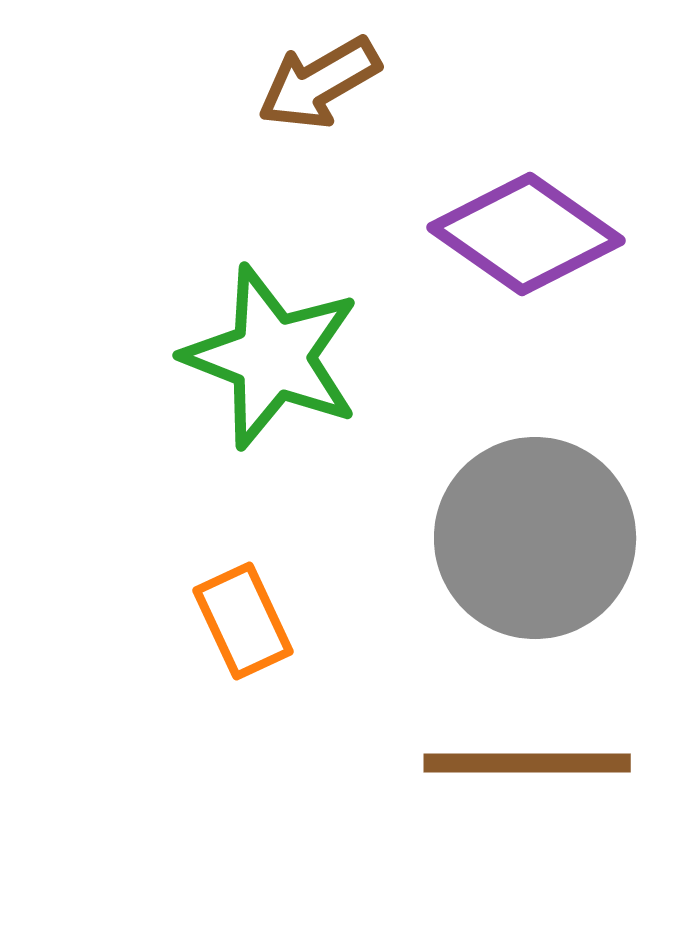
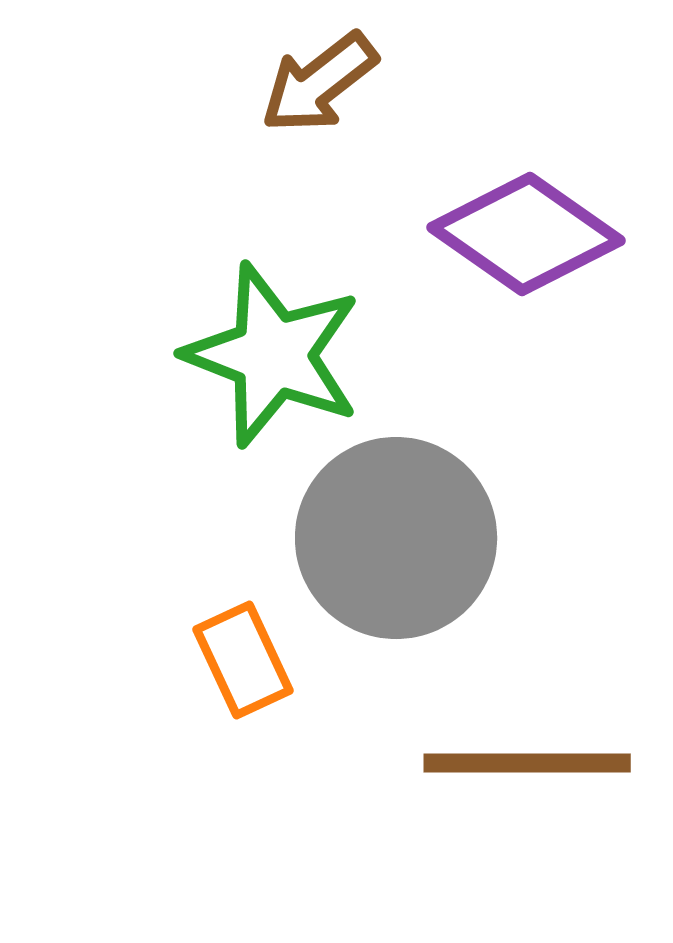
brown arrow: rotated 8 degrees counterclockwise
green star: moved 1 px right, 2 px up
gray circle: moved 139 px left
orange rectangle: moved 39 px down
